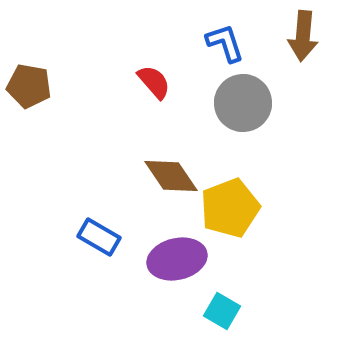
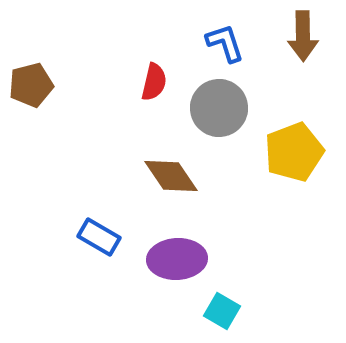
brown arrow: rotated 6 degrees counterclockwise
red semicircle: rotated 54 degrees clockwise
brown pentagon: moved 2 px right, 1 px up; rotated 24 degrees counterclockwise
gray circle: moved 24 px left, 5 px down
yellow pentagon: moved 64 px right, 56 px up
purple ellipse: rotated 10 degrees clockwise
